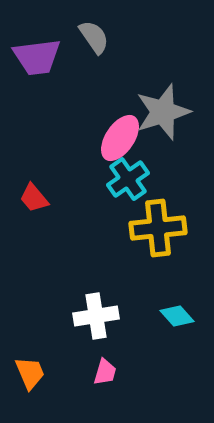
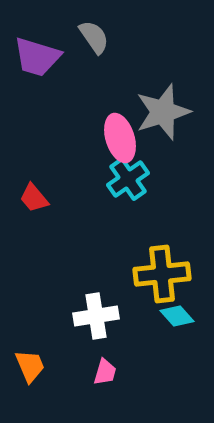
purple trapezoid: rotated 24 degrees clockwise
pink ellipse: rotated 51 degrees counterclockwise
yellow cross: moved 4 px right, 46 px down
orange trapezoid: moved 7 px up
